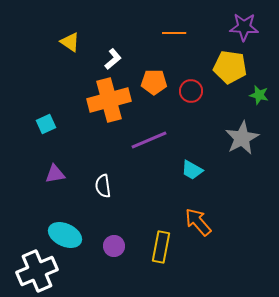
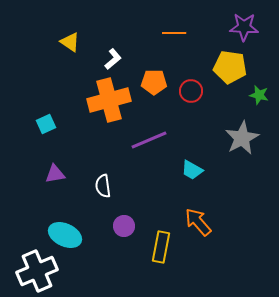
purple circle: moved 10 px right, 20 px up
